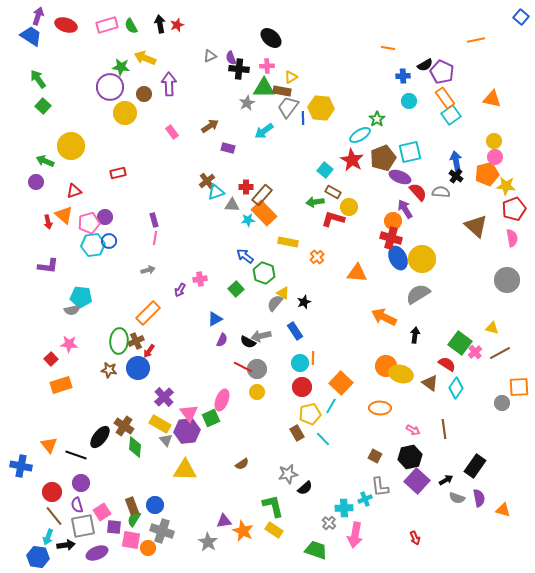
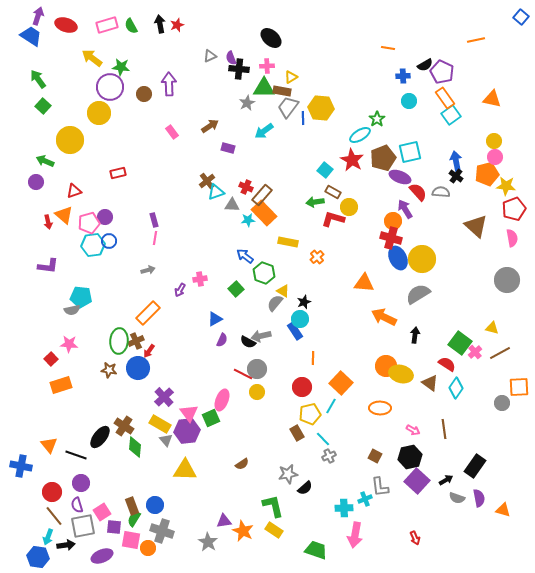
yellow arrow at (145, 58): moved 53 px left; rotated 15 degrees clockwise
yellow circle at (125, 113): moved 26 px left
yellow circle at (71, 146): moved 1 px left, 6 px up
red cross at (246, 187): rotated 24 degrees clockwise
orange triangle at (357, 273): moved 7 px right, 10 px down
yellow triangle at (283, 293): moved 2 px up
cyan circle at (300, 363): moved 44 px up
red line at (243, 367): moved 7 px down
gray cross at (329, 523): moved 67 px up; rotated 24 degrees clockwise
purple ellipse at (97, 553): moved 5 px right, 3 px down
